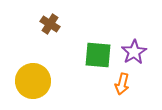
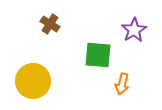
purple star: moved 22 px up
